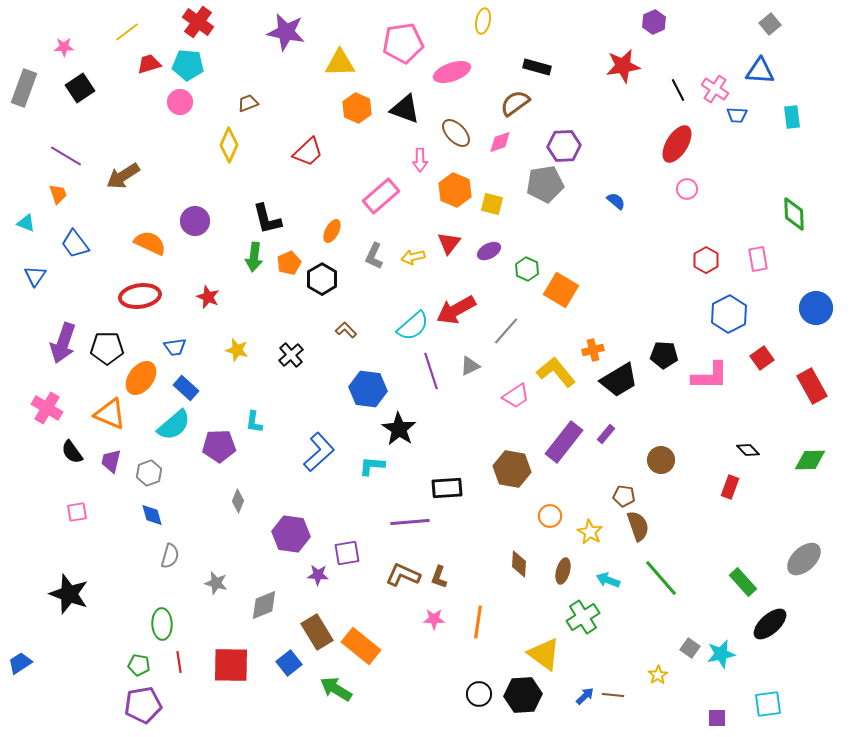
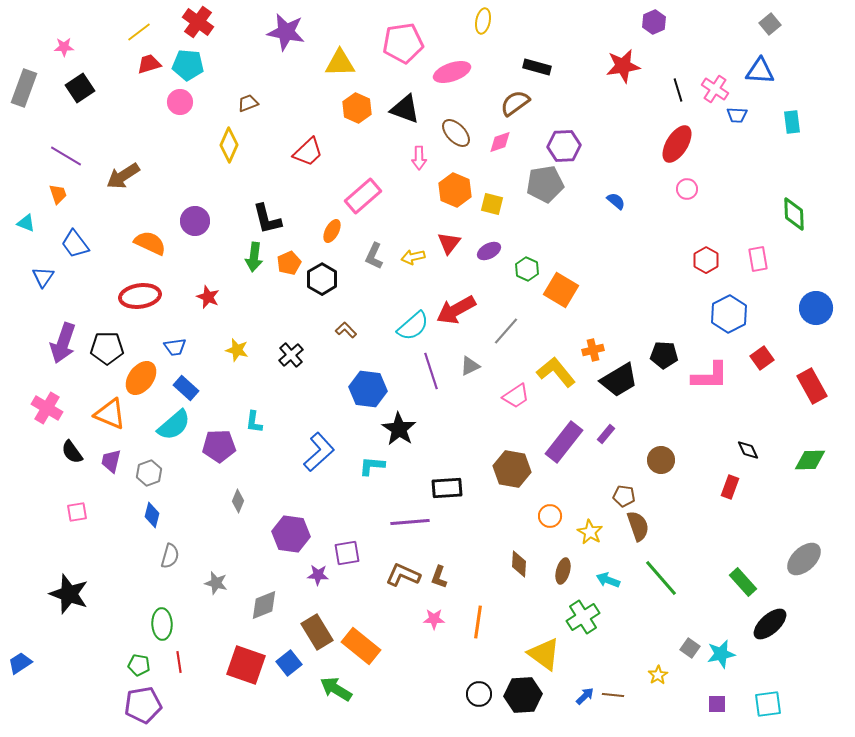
yellow line at (127, 32): moved 12 px right
black line at (678, 90): rotated 10 degrees clockwise
cyan rectangle at (792, 117): moved 5 px down
pink arrow at (420, 160): moved 1 px left, 2 px up
pink rectangle at (381, 196): moved 18 px left
blue triangle at (35, 276): moved 8 px right, 1 px down
black diamond at (748, 450): rotated 20 degrees clockwise
blue diamond at (152, 515): rotated 30 degrees clockwise
red square at (231, 665): moved 15 px right; rotated 18 degrees clockwise
purple square at (717, 718): moved 14 px up
